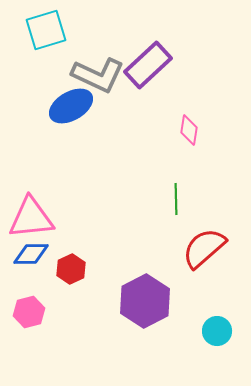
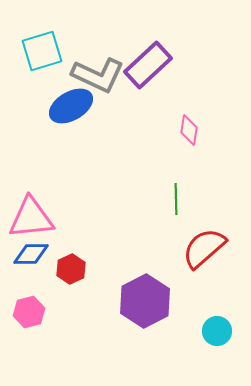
cyan square: moved 4 px left, 21 px down
